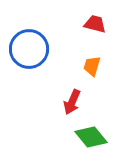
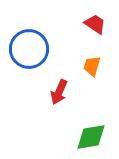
red trapezoid: rotated 20 degrees clockwise
red arrow: moved 13 px left, 10 px up
green diamond: rotated 60 degrees counterclockwise
